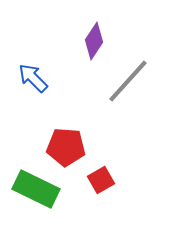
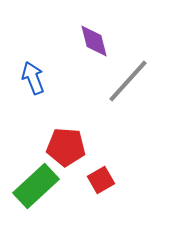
purple diamond: rotated 48 degrees counterclockwise
blue arrow: rotated 24 degrees clockwise
green rectangle: moved 3 px up; rotated 69 degrees counterclockwise
